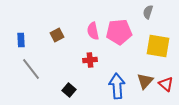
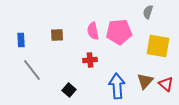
brown square: rotated 24 degrees clockwise
gray line: moved 1 px right, 1 px down
